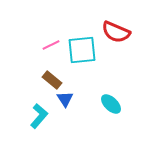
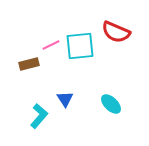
cyan square: moved 2 px left, 4 px up
brown rectangle: moved 23 px left, 16 px up; rotated 54 degrees counterclockwise
